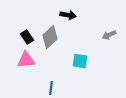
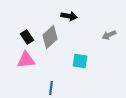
black arrow: moved 1 px right, 1 px down
